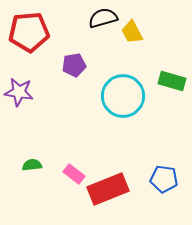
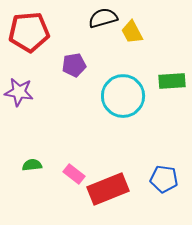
green rectangle: rotated 20 degrees counterclockwise
